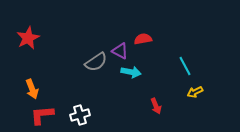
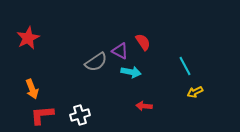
red semicircle: moved 3 px down; rotated 66 degrees clockwise
red arrow: moved 12 px left; rotated 119 degrees clockwise
